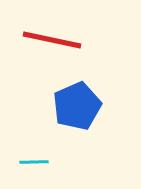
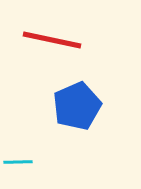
cyan line: moved 16 px left
